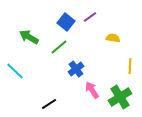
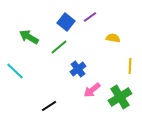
blue cross: moved 2 px right
pink arrow: rotated 96 degrees counterclockwise
black line: moved 2 px down
